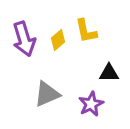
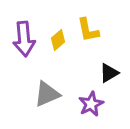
yellow L-shape: moved 2 px right, 1 px up
purple arrow: rotated 12 degrees clockwise
black triangle: rotated 30 degrees counterclockwise
